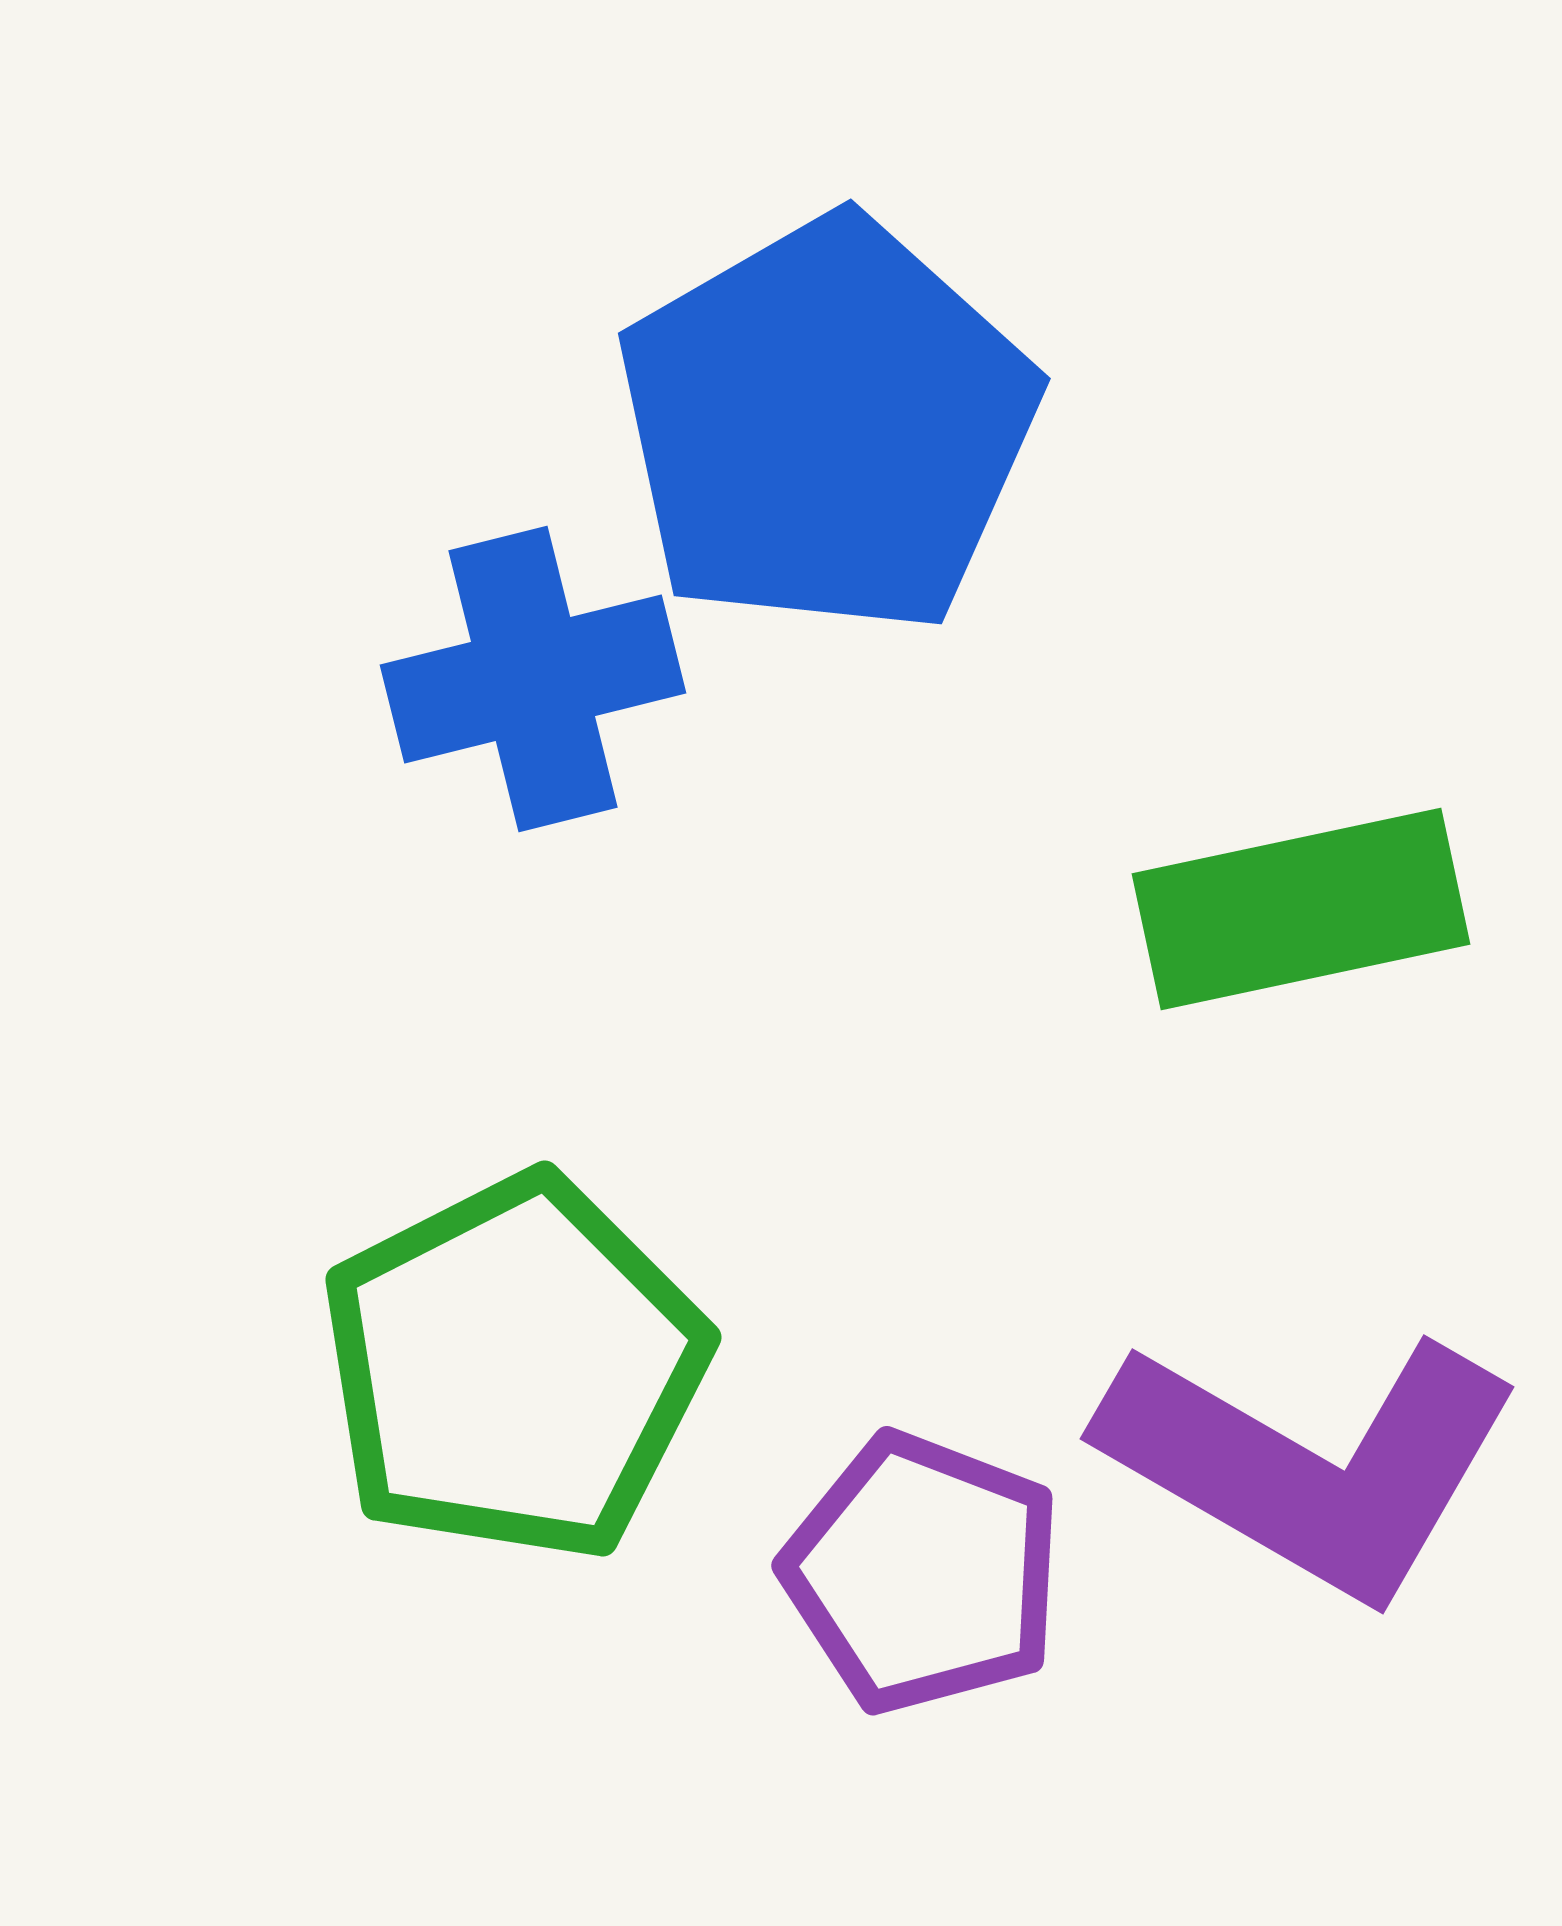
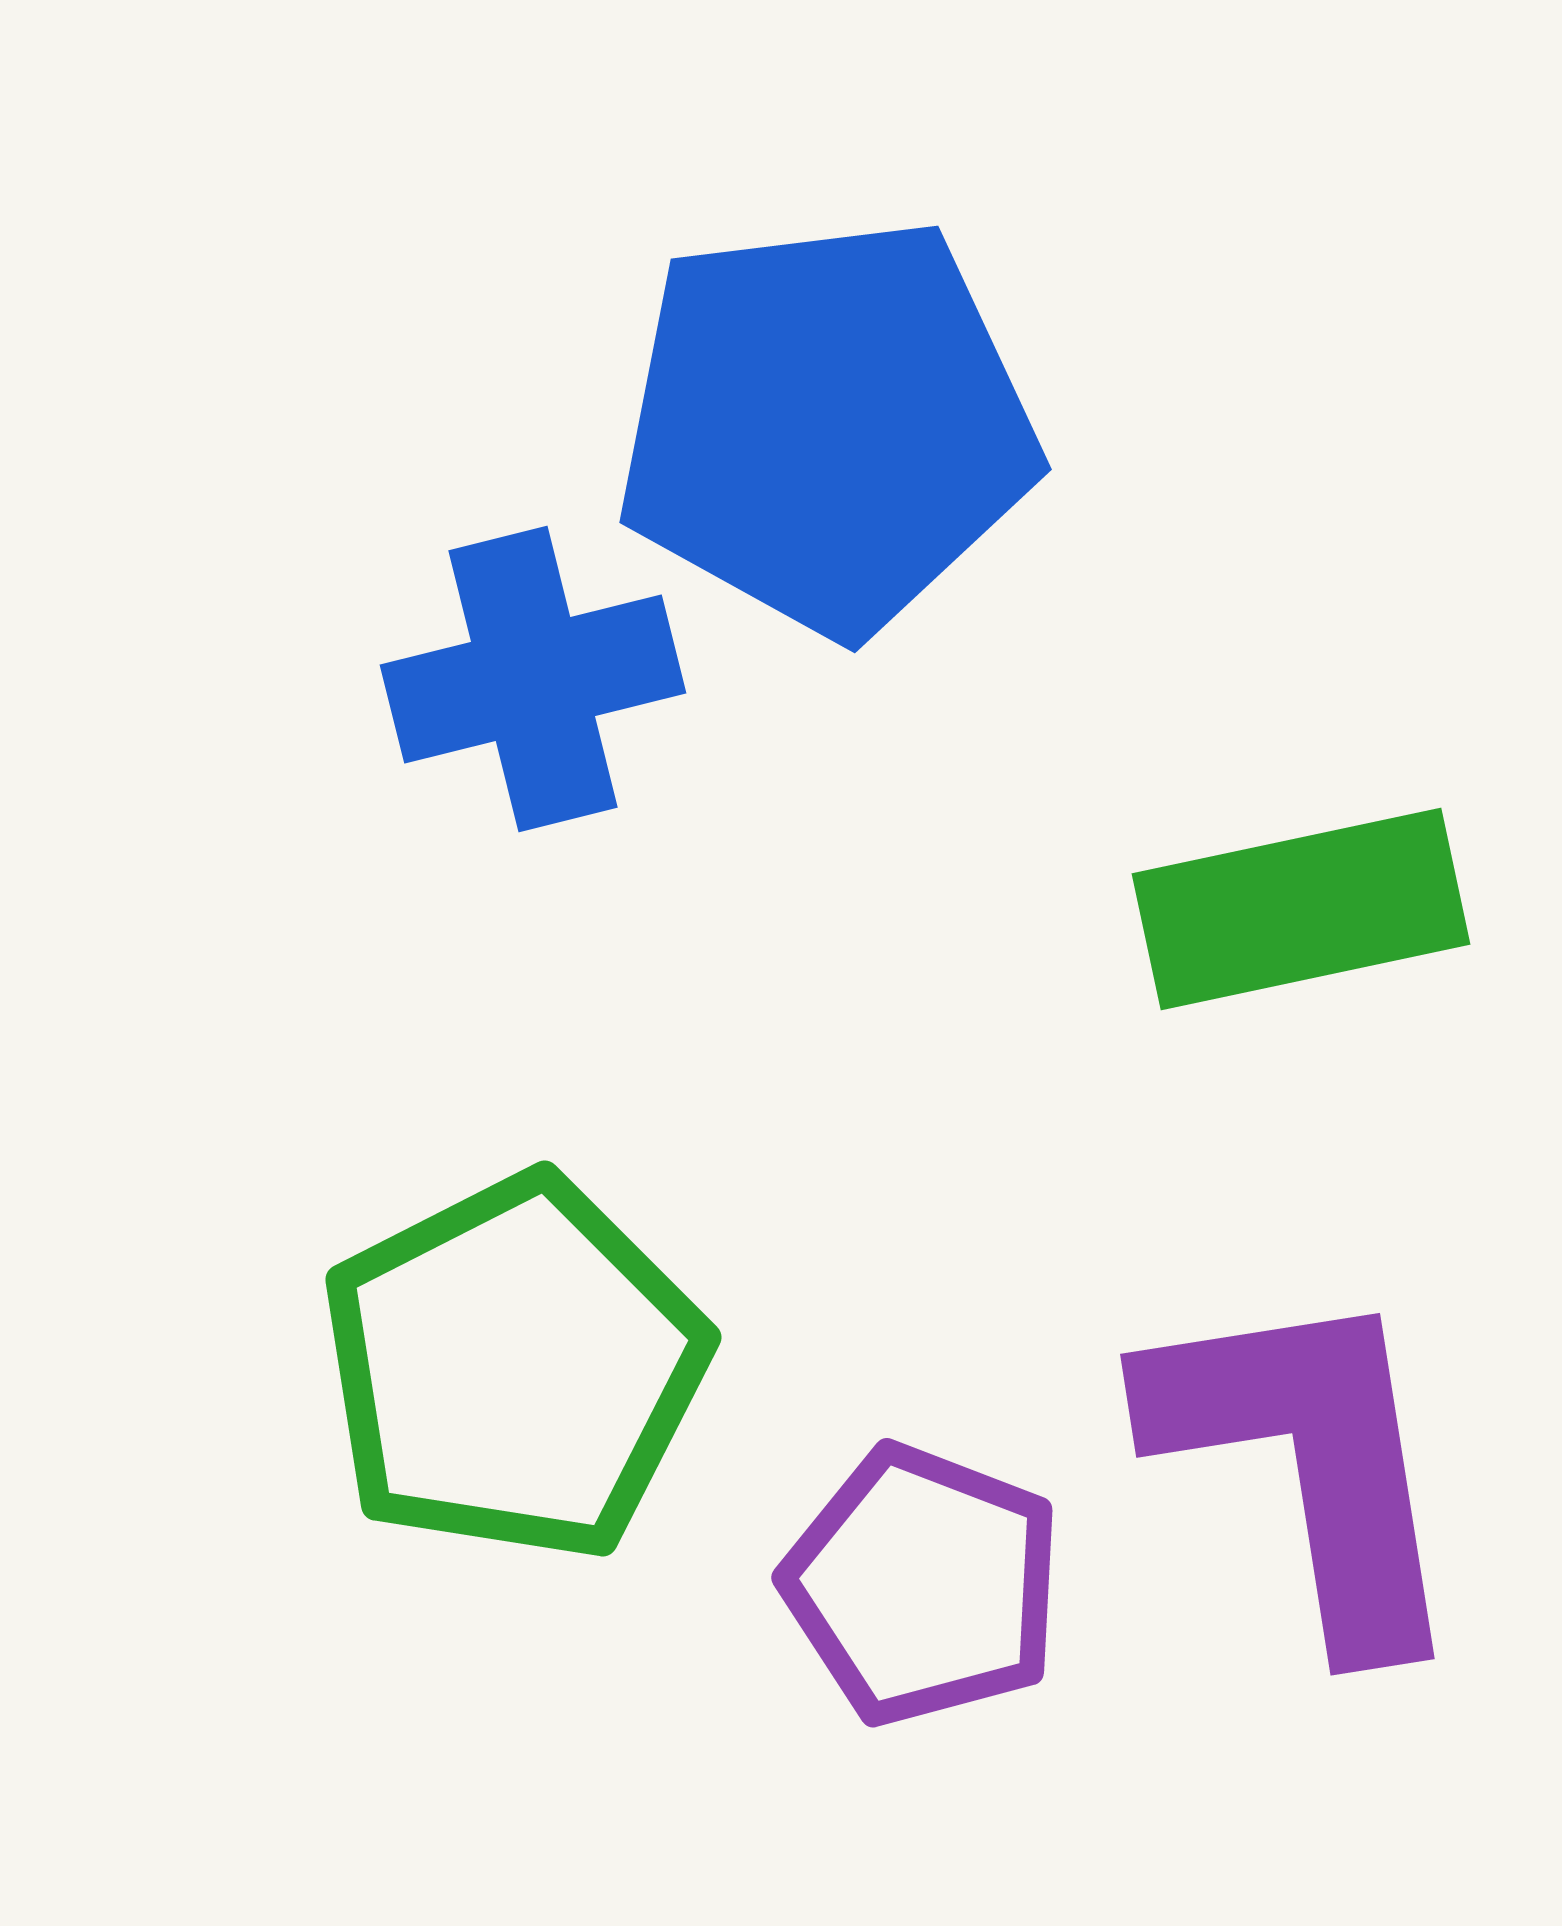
blue pentagon: rotated 23 degrees clockwise
purple L-shape: moved 2 px left, 2 px up; rotated 129 degrees counterclockwise
purple pentagon: moved 12 px down
